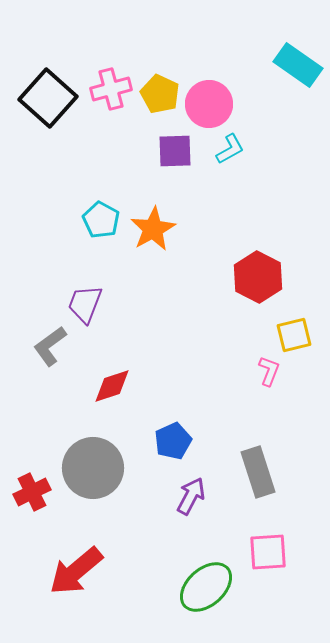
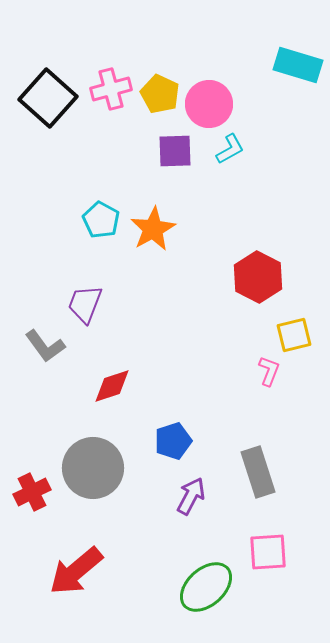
cyan rectangle: rotated 18 degrees counterclockwise
gray L-shape: moved 5 px left; rotated 90 degrees counterclockwise
blue pentagon: rotated 6 degrees clockwise
